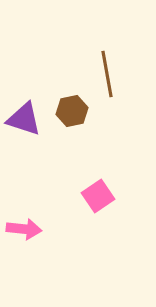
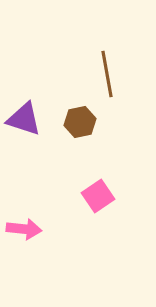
brown hexagon: moved 8 px right, 11 px down
